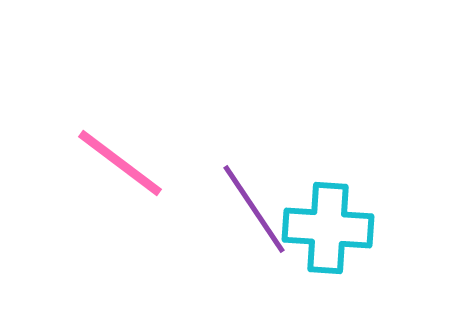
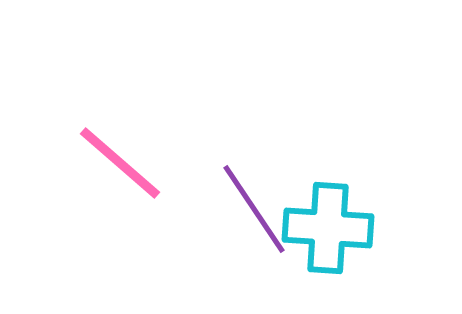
pink line: rotated 4 degrees clockwise
